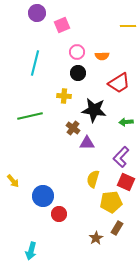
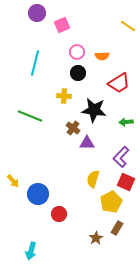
yellow line: rotated 35 degrees clockwise
green line: rotated 35 degrees clockwise
blue circle: moved 5 px left, 2 px up
yellow pentagon: rotated 20 degrees counterclockwise
